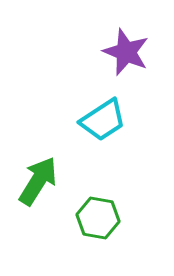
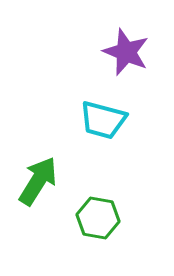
cyan trapezoid: rotated 48 degrees clockwise
